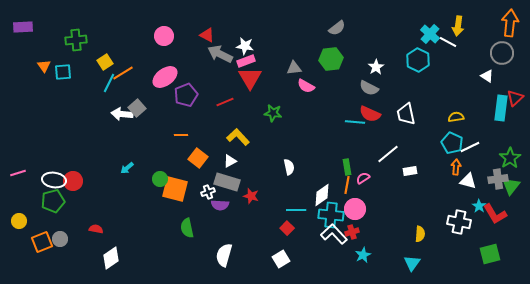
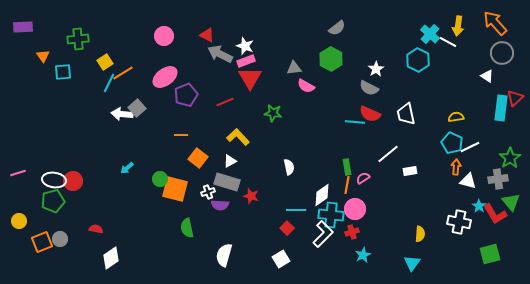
orange arrow at (510, 23): moved 15 px left; rotated 48 degrees counterclockwise
green cross at (76, 40): moved 2 px right, 1 px up
white star at (245, 46): rotated 12 degrees clockwise
green hexagon at (331, 59): rotated 25 degrees counterclockwise
orange triangle at (44, 66): moved 1 px left, 10 px up
white star at (376, 67): moved 2 px down
green triangle at (511, 186): moved 16 px down; rotated 18 degrees counterclockwise
white L-shape at (334, 234): moved 11 px left; rotated 88 degrees clockwise
